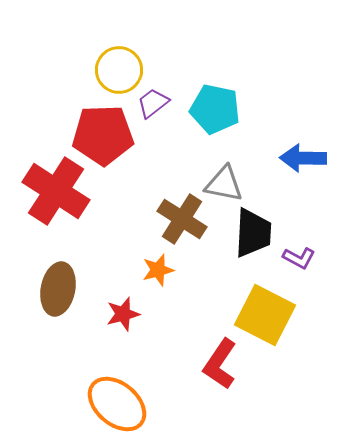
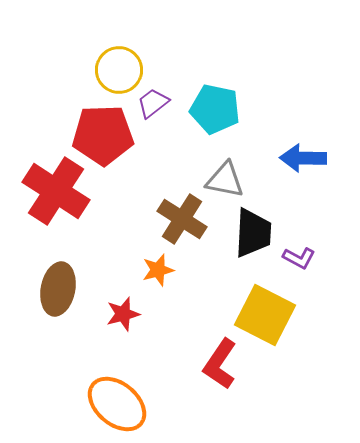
gray triangle: moved 1 px right, 4 px up
